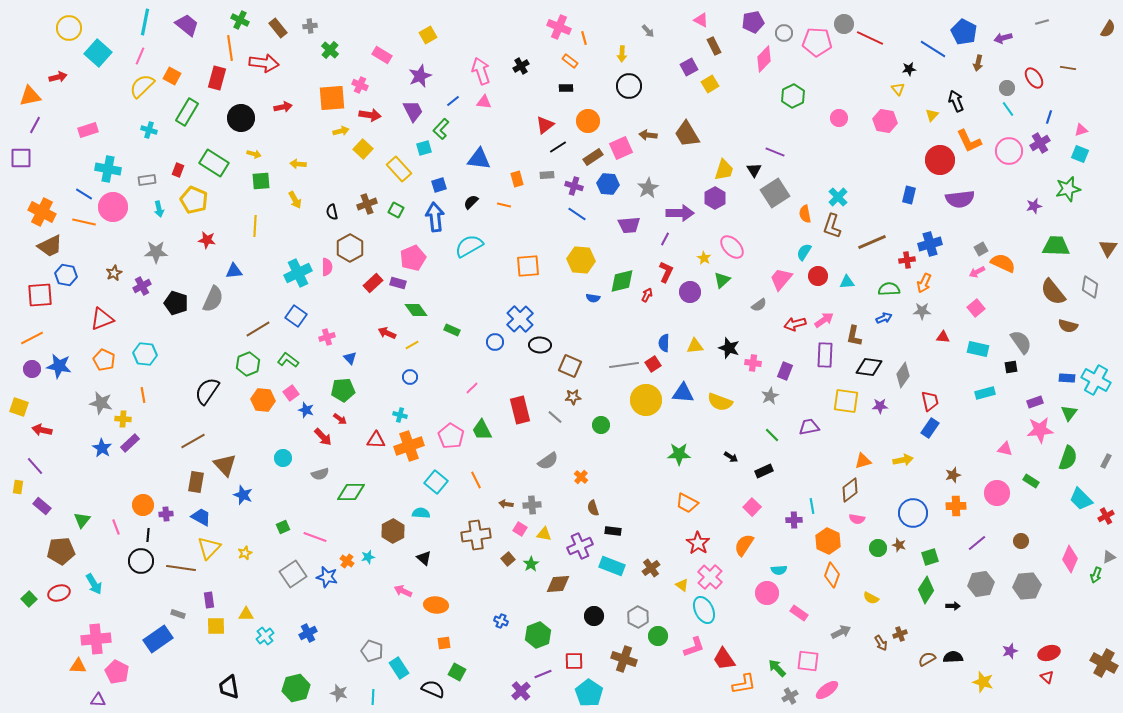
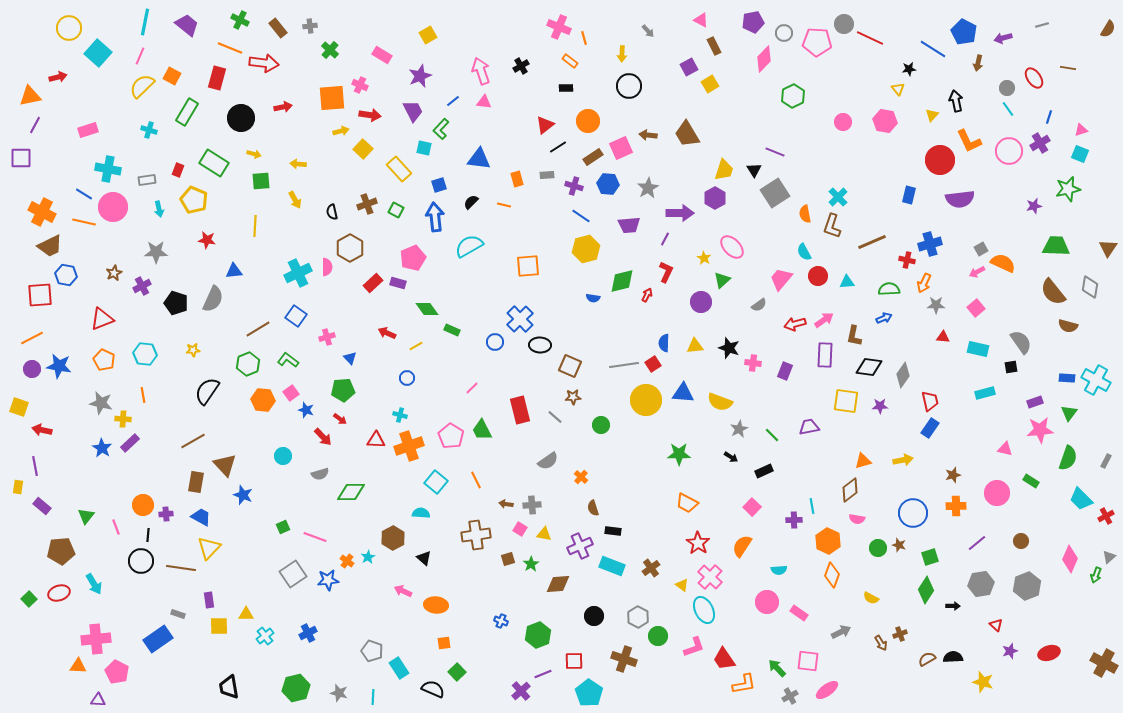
gray line at (1042, 22): moved 3 px down
orange line at (230, 48): rotated 60 degrees counterclockwise
black arrow at (956, 101): rotated 10 degrees clockwise
pink circle at (839, 118): moved 4 px right, 4 px down
cyan square at (424, 148): rotated 28 degrees clockwise
blue line at (577, 214): moved 4 px right, 2 px down
cyan semicircle at (804, 252): rotated 60 degrees counterclockwise
yellow hexagon at (581, 260): moved 5 px right, 11 px up; rotated 20 degrees counterclockwise
red cross at (907, 260): rotated 21 degrees clockwise
purple circle at (690, 292): moved 11 px right, 10 px down
green diamond at (416, 310): moved 11 px right, 1 px up
gray star at (922, 311): moved 14 px right, 6 px up
yellow line at (412, 345): moved 4 px right, 1 px down
blue circle at (410, 377): moved 3 px left, 1 px down
gray star at (770, 396): moved 31 px left, 33 px down
cyan circle at (283, 458): moved 2 px up
purple line at (35, 466): rotated 30 degrees clockwise
green triangle at (82, 520): moved 4 px right, 4 px up
brown hexagon at (393, 531): moved 7 px down
orange semicircle at (744, 545): moved 2 px left, 1 px down
yellow star at (245, 553): moved 52 px left, 203 px up; rotated 16 degrees clockwise
cyan star at (368, 557): rotated 16 degrees counterclockwise
gray triangle at (1109, 557): rotated 16 degrees counterclockwise
brown square at (508, 559): rotated 24 degrees clockwise
blue star at (327, 577): moved 1 px right, 3 px down; rotated 20 degrees counterclockwise
gray hexagon at (1027, 586): rotated 16 degrees counterclockwise
pink circle at (767, 593): moved 9 px down
yellow square at (216, 626): moved 3 px right
green square at (457, 672): rotated 18 degrees clockwise
red triangle at (1047, 677): moved 51 px left, 52 px up
